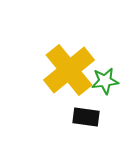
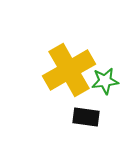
yellow cross: rotated 9 degrees clockwise
